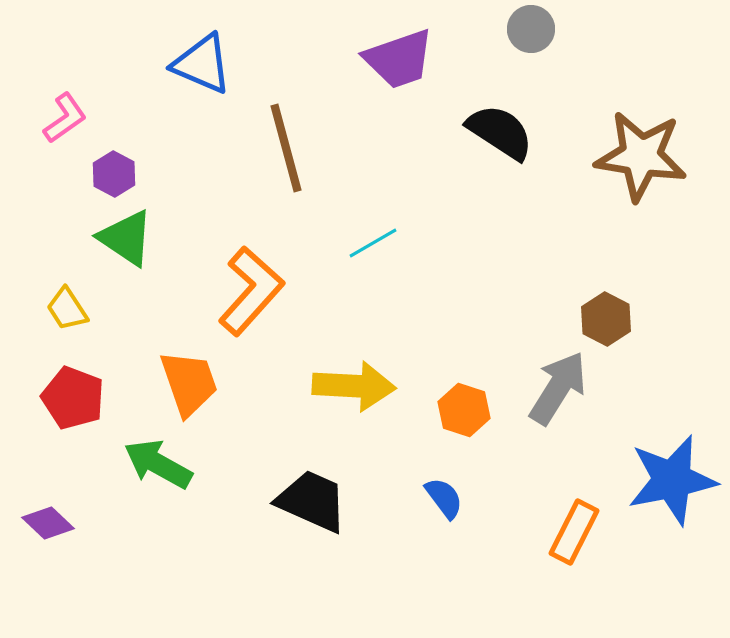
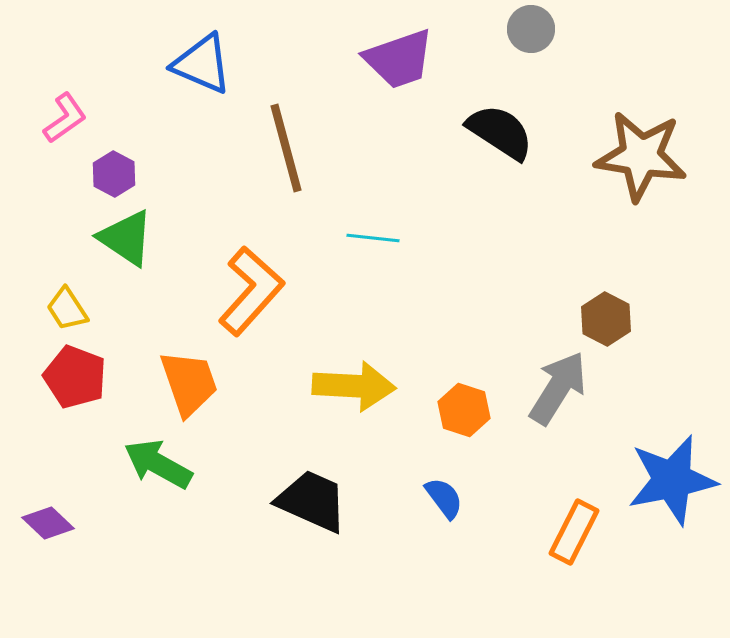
cyan line: moved 5 px up; rotated 36 degrees clockwise
red pentagon: moved 2 px right, 21 px up
